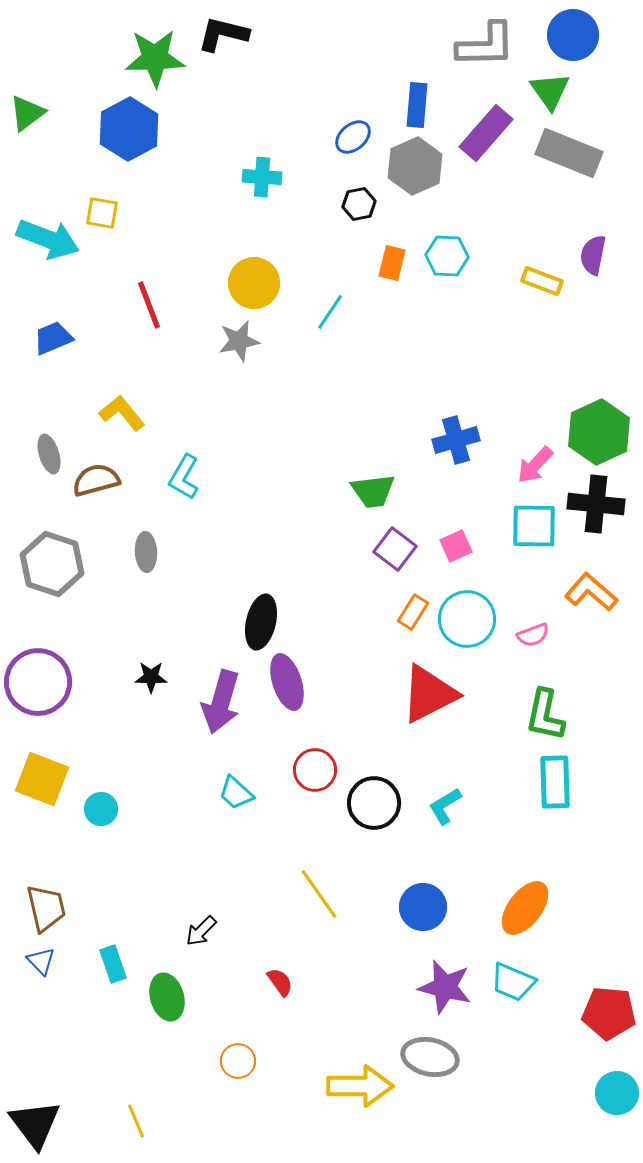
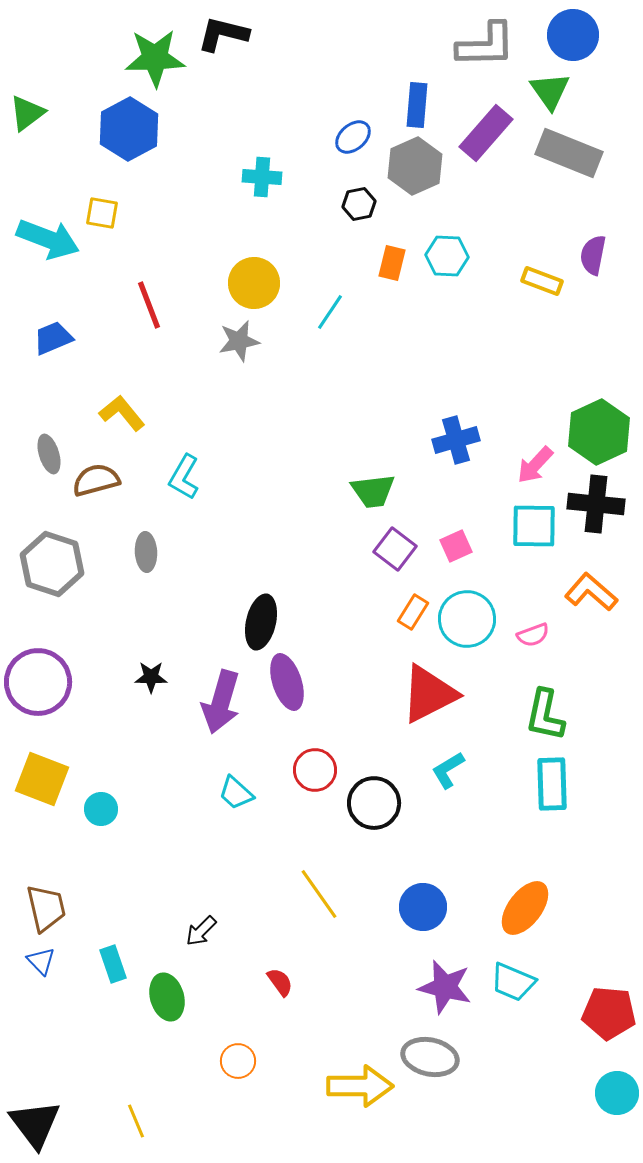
cyan rectangle at (555, 782): moved 3 px left, 2 px down
cyan L-shape at (445, 806): moved 3 px right, 36 px up
